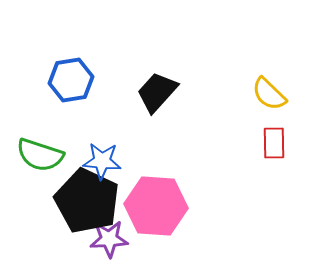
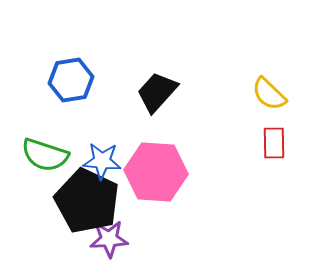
green semicircle: moved 5 px right
pink hexagon: moved 34 px up
